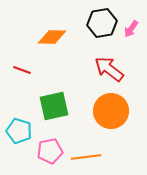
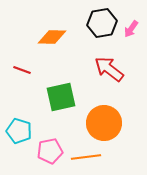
green square: moved 7 px right, 9 px up
orange circle: moved 7 px left, 12 px down
